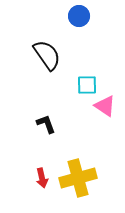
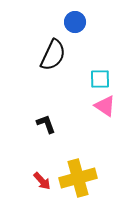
blue circle: moved 4 px left, 6 px down
black semicircle: moved 6 px right; rotated 60 degrees clockwise
cyan square: moved 13 px right, 6 px up
red arrow: moved 3 px down; rotated 30 degrees counterclockwise
